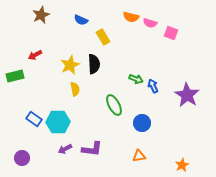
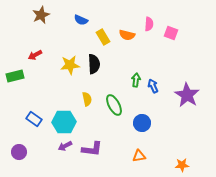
orange semicircle: moved 4 px left, 18 px down
pink semicircle: moved 1 px left, 1 px down; rotated 104 degrees counterclockwise
yellow star: rotated 18 degrees clockwise
green arrow: moved 1 px down; rotated 104 degrees counterclockwise
yellow semicircle: moved 12 px right, 10 px down
cyan hexagon: moved 6 px right
purple arrow: moved 3 px up
purple circle: moved 3 px left, 6 px up
orange star: rotated 24 degrees clockwise
